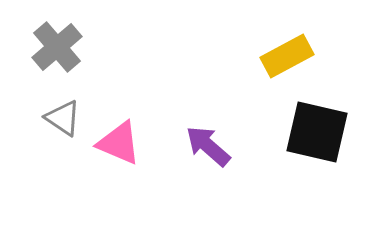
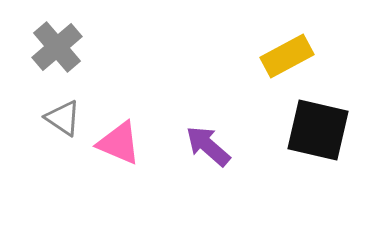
black square: moved 1 px right, 2 px up
